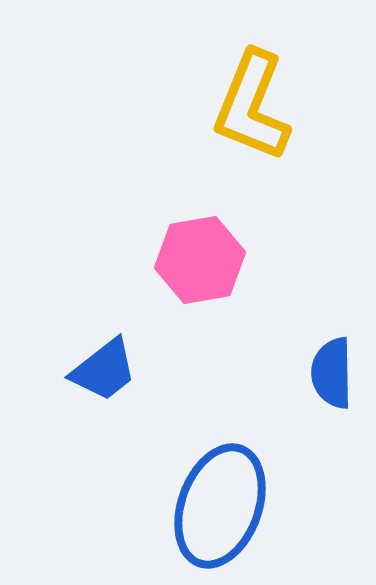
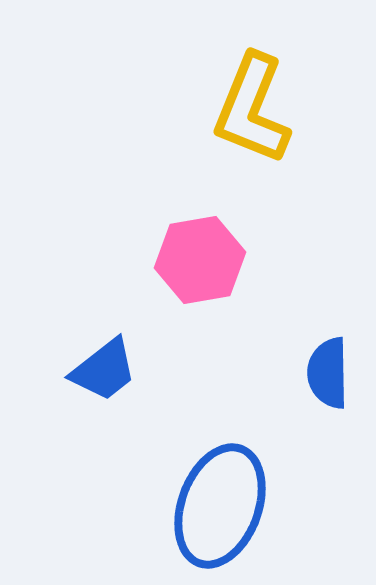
yellow L-shape: moved 3 px down
blue semicircle: moved 4 px left
